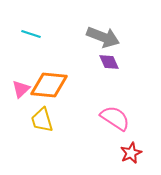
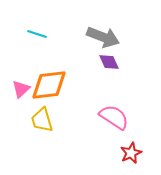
cyan line: moved 6 px right
orange diamond: rotated 12 degrees counterclockwise
pink semicircle: moved 1 px left, 1 px up
